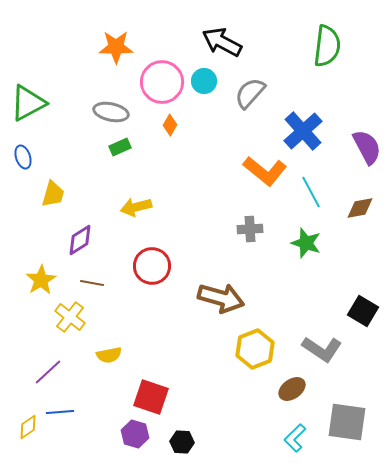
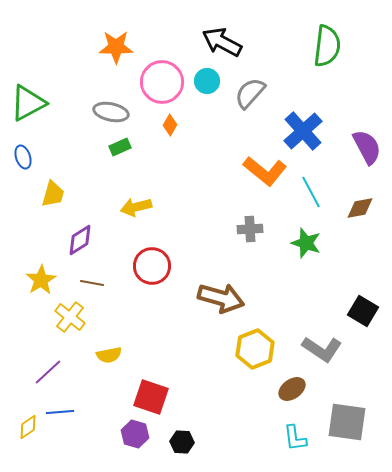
cyan circle: moved 3 px right
cyan L-shape: rotated 52 degrees counterclockwise
